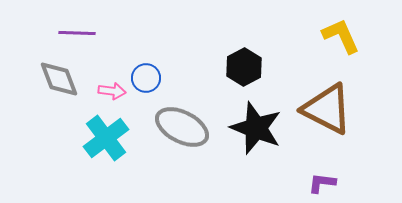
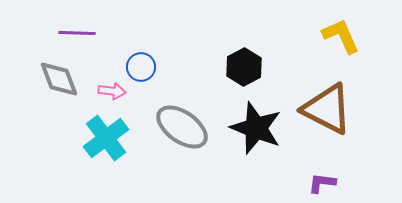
blue circle: moved 5 px left, 11 px up
gray ellipse: rotated 8 degrees clockwise
